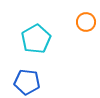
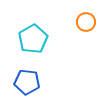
cyan pentagon: moved 3 px left
